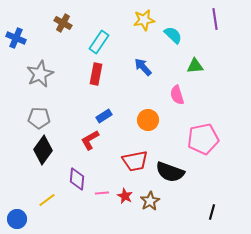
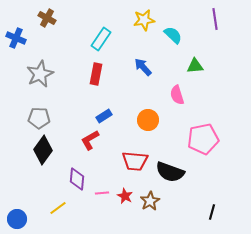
brown cross: moved 16 px left, 5 px up
cyan rectangle: moved 2 px right, 3 px up
red trapezoid: rotated 16 degrees clockwise
yellow line: moved 11 px right, 8 px down
